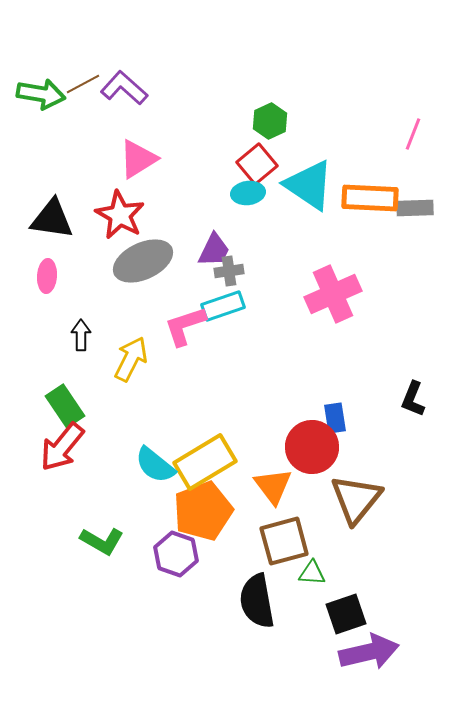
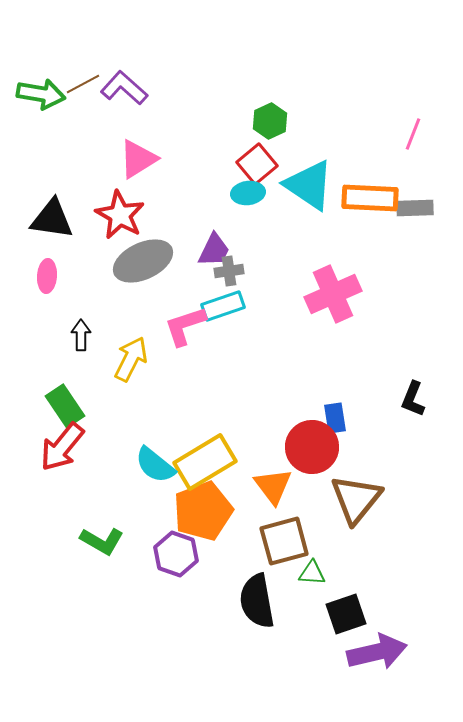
purple arrow: moved 8 px right
